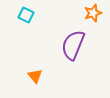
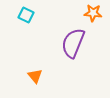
orange star: rotated 24 degrees clockwise
purple semicircle: moved 2 px up
